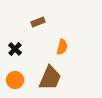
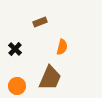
brown rectangle: moved 2 px right
orange circle: moved 2 px right, 6 px down
